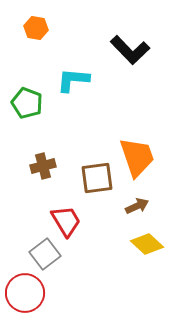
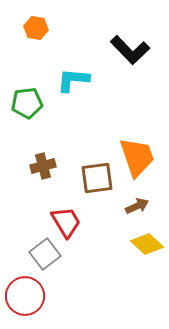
green pentagon: rotated 28 degrees counterclockwise
red trapezoid: moved 1 px down
red circle: moved 3 px down
